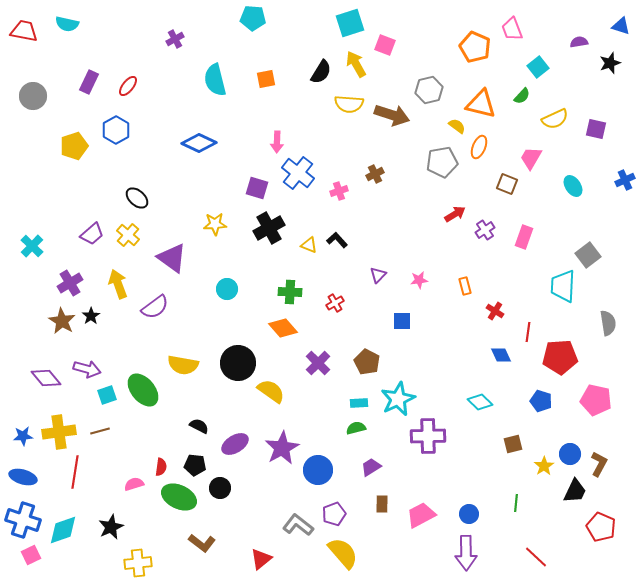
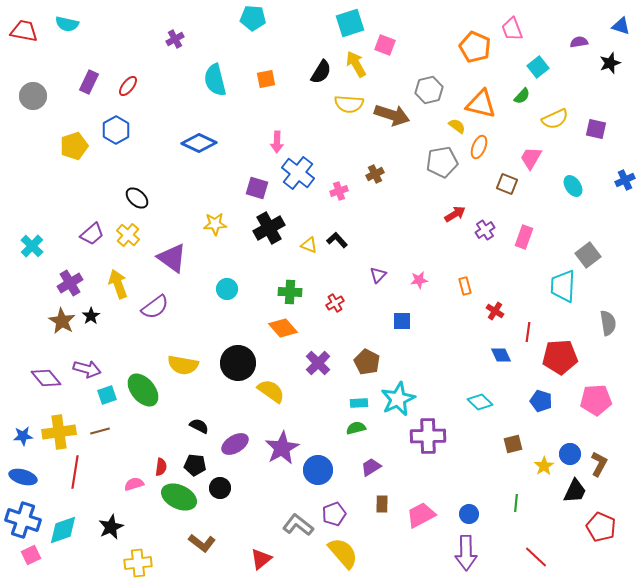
pink pentagon at (596, 400): rotated 16 degrees counterclockwise
